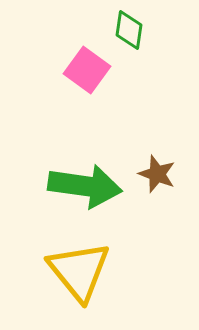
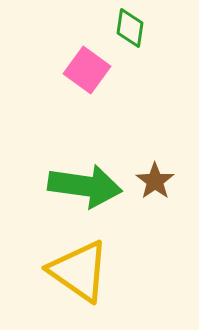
green diamond: moved 1 px right, 2 px up
brown star: moved 2 px left, 7 px down; rotated 15 degrees clockwise
yellow triangle: rotated 16 degrees counterclockwise
